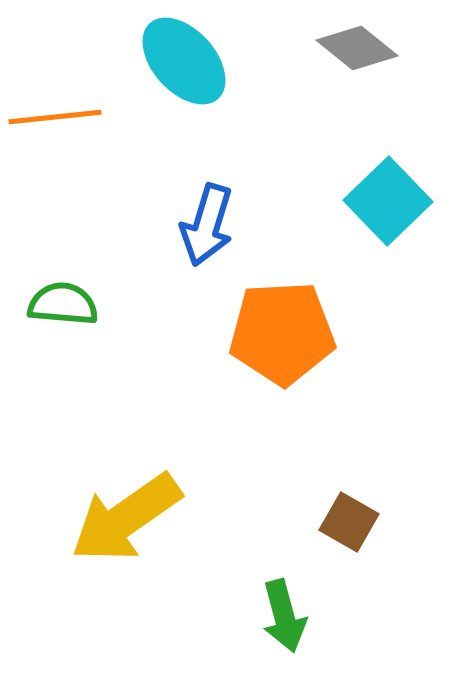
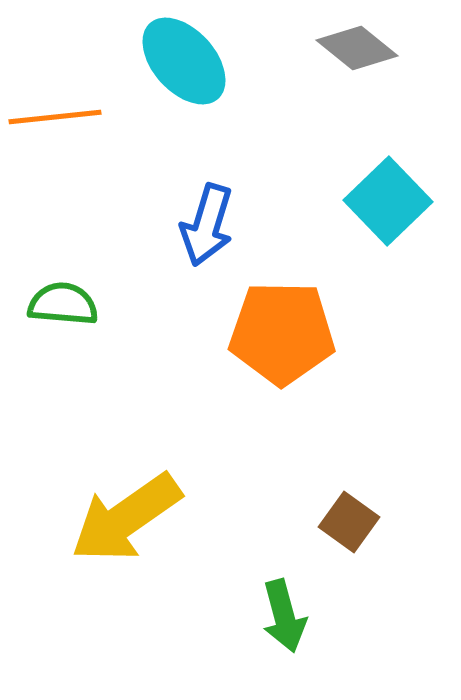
orange pentagon: rotated 4 degrees clockwise
brown square: rotated 6 degrees clockwise
